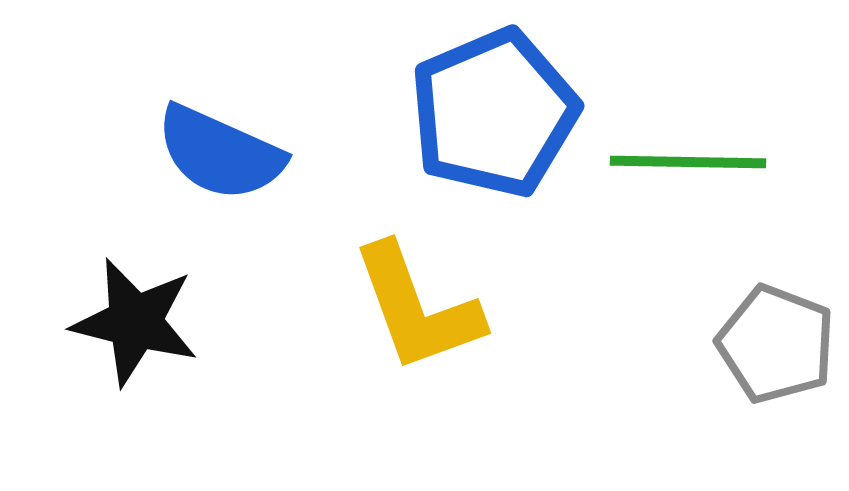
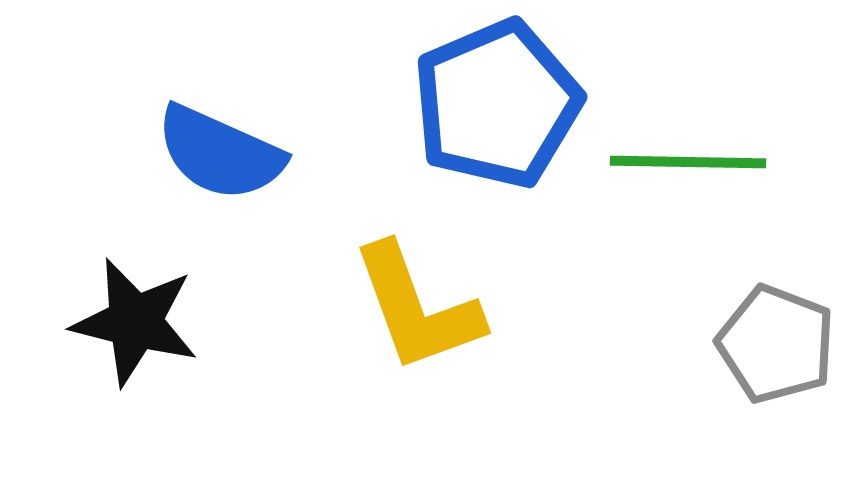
blue pentagon: moved 3 px right, 9 px up
